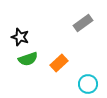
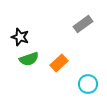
gray rectangle: moved 1 px down
green semicircle: moved 1 px right
